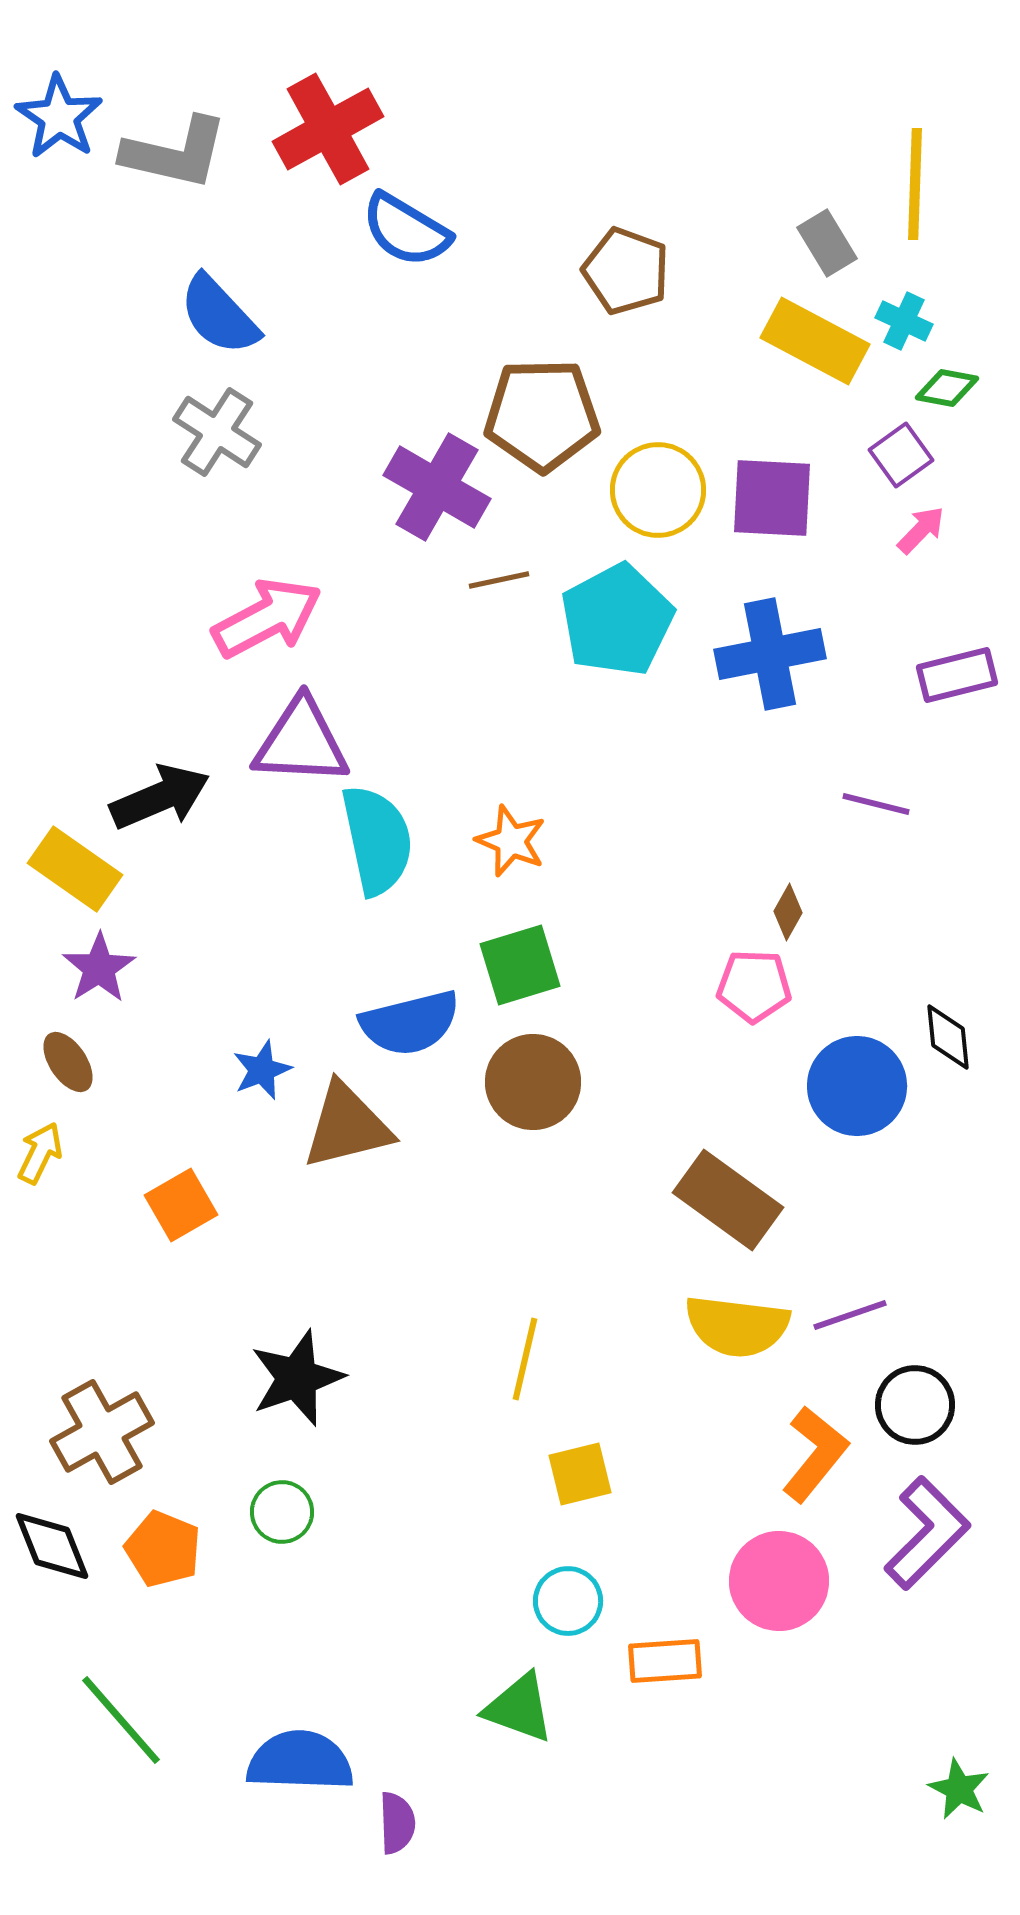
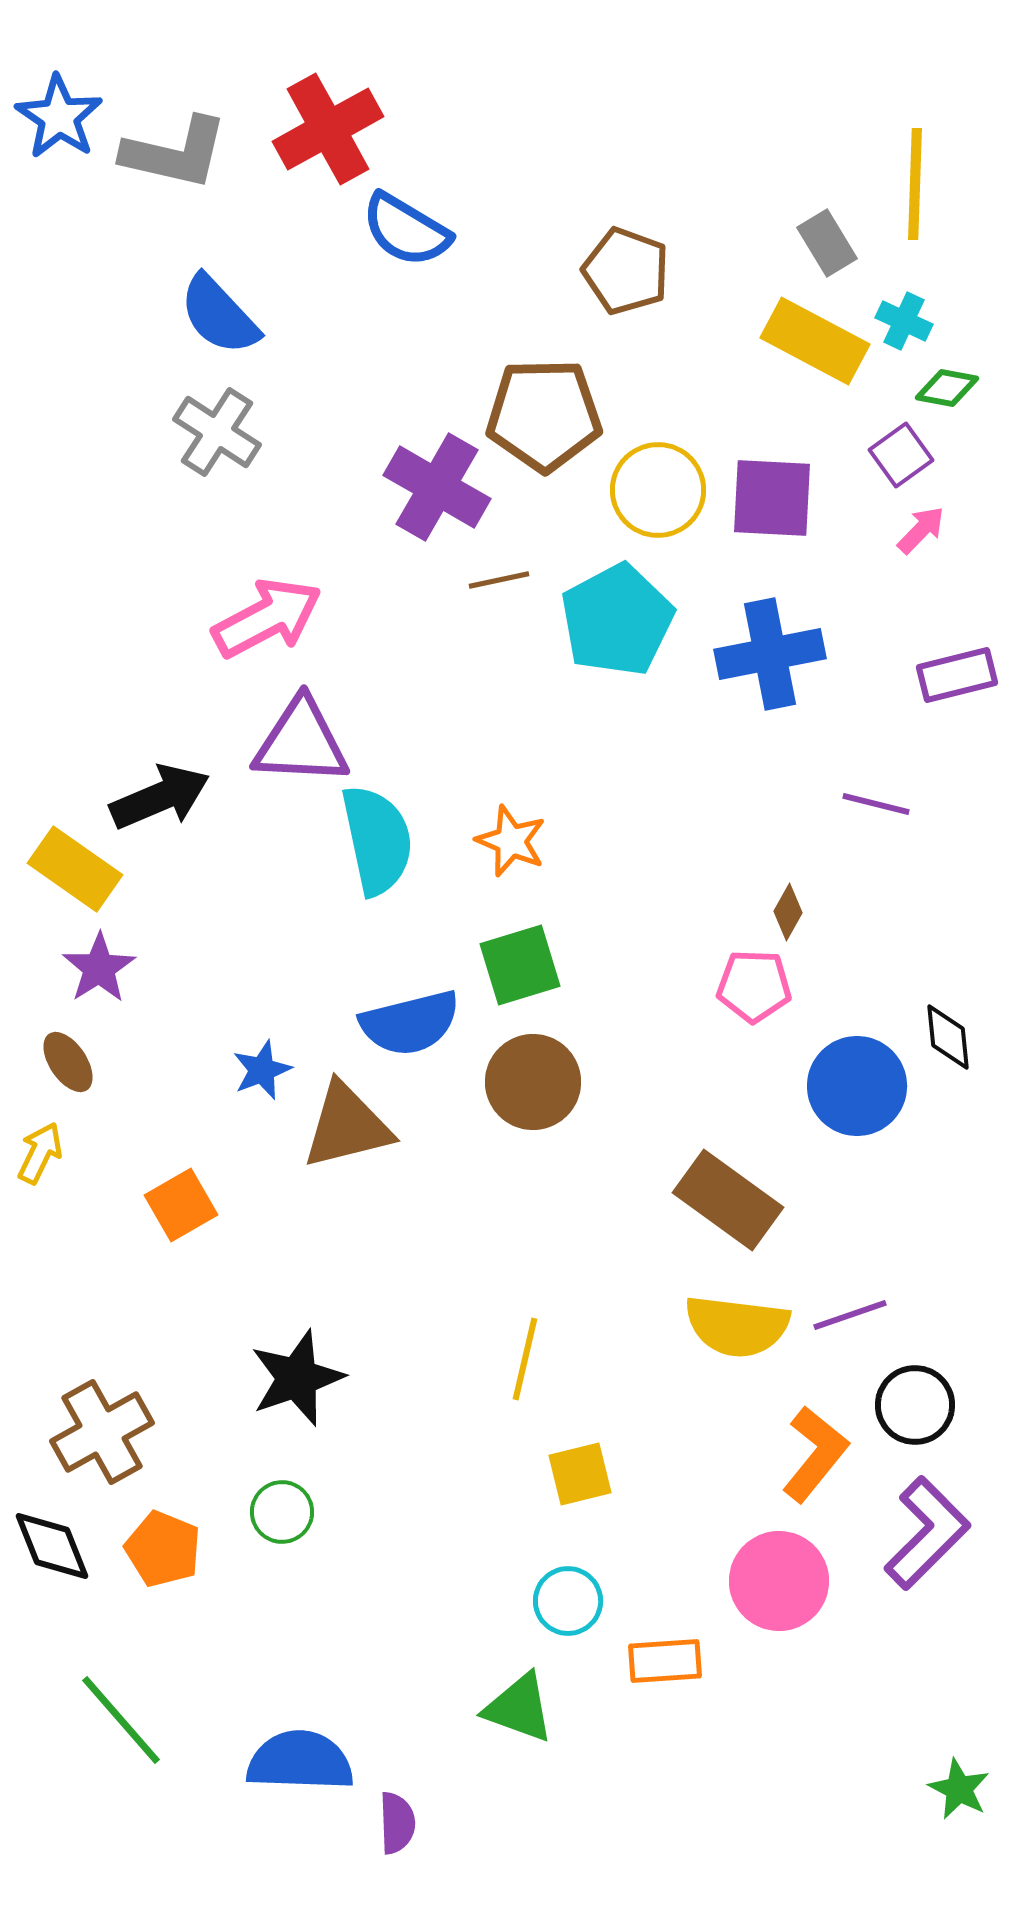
brown pentagon at (542, 415): moved 2 px right
